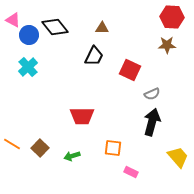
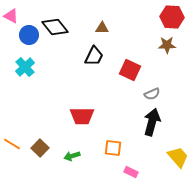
pink triangle: moved 2 px left, 4 px up
cyan cross: moved 3 px left
